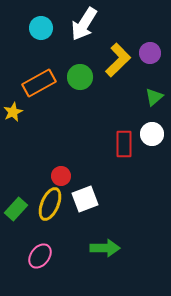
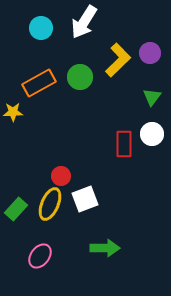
white arrow: moved 2 px up
green triangle: moved 2 px left; rotated 12 degrees counterclockwise
yellow star: rotated 24 degrees clockwise
